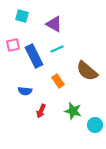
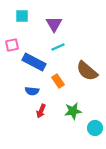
cyan square: rotated 16 degrees counterclockwise
purple triangle: rotated 30 degrees clockwise
pink square: moved 1 px left
cyan line: moved 1 px right, 2 px up
blue rectangle: moved 6 px down; rotated 35 degrees counterclockwise
blue semicircle: moved 7 px right
green star: rotated 24 degrees counterclockwise
cyan circle: moved 3 px down
